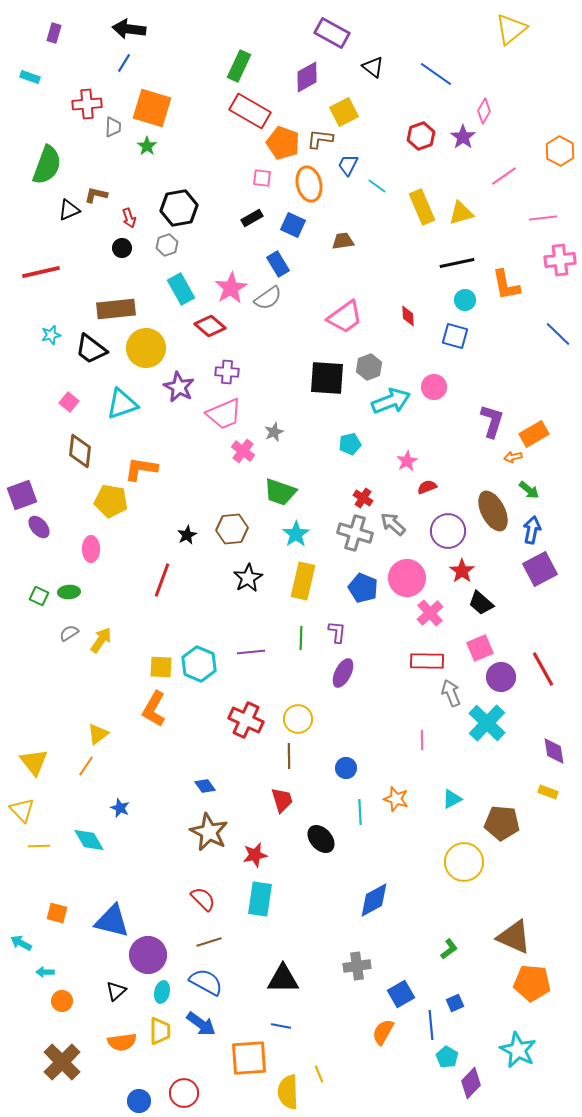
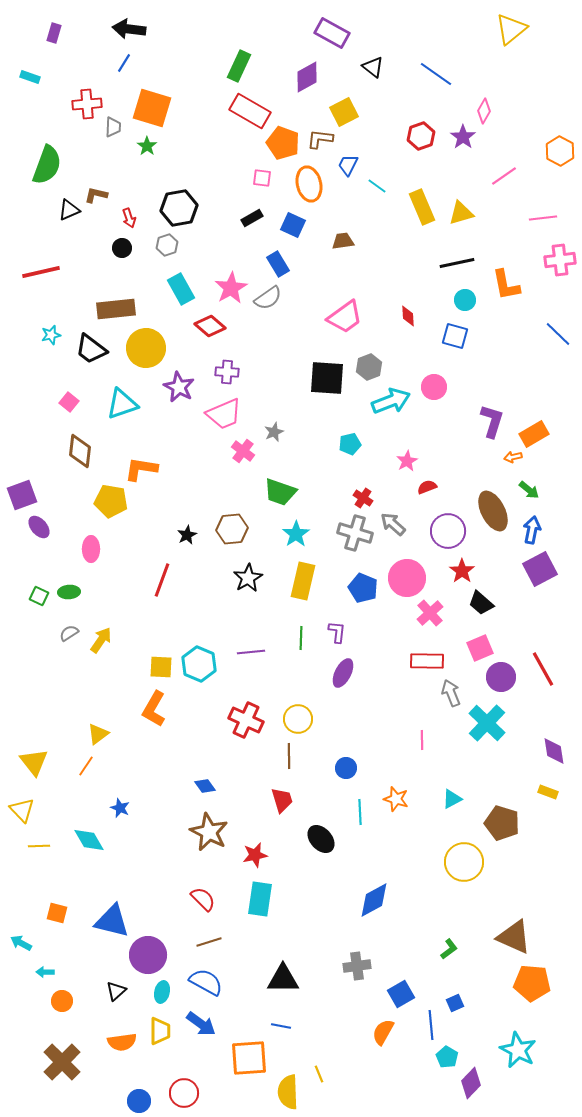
brown pentagon at (502, 823): rotated 12 degrees clockwise
